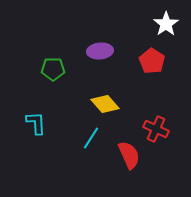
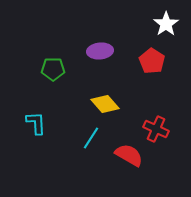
red semicircle: rotated 36 degrees counterclockwise
